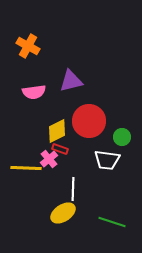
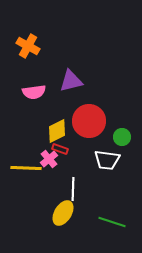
yellow ellipse: rotated 25 degrees counterclockwise
